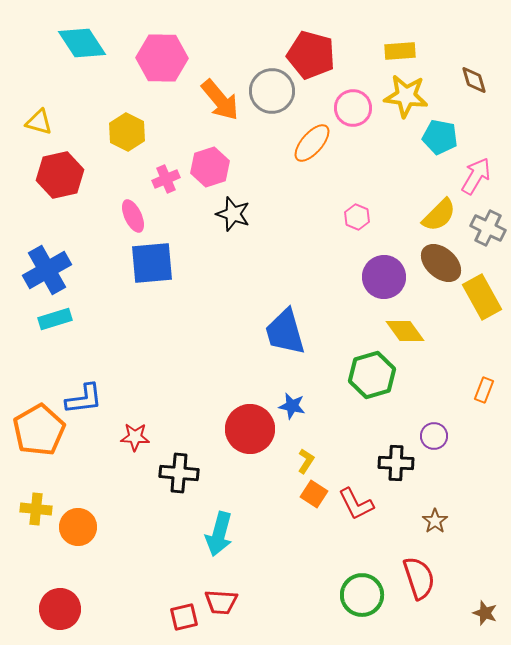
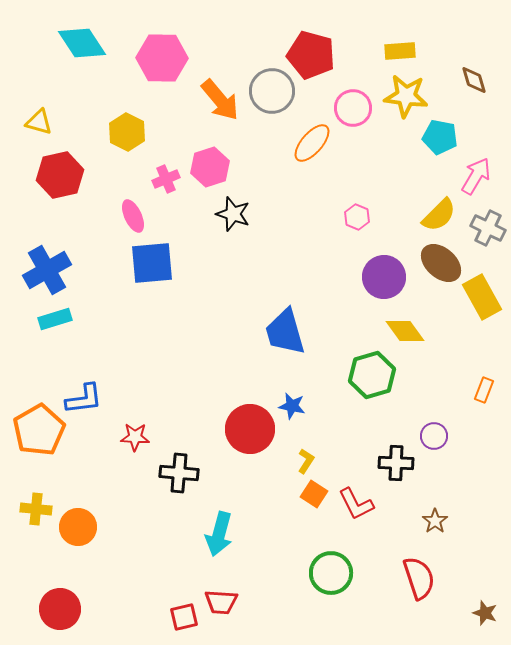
green circle at (362, 595): moved 31 px left, 22 px up
